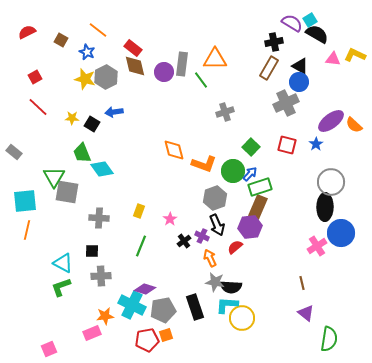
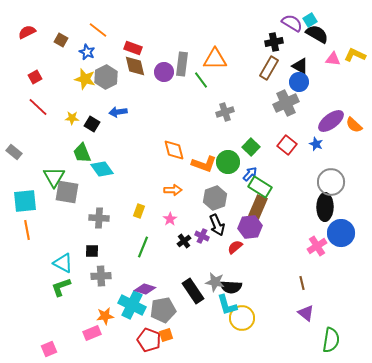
red rectangle at (133, 48): rotated 18 degrees counterclockwise
blue arrow at (114, 112): moved 4 px right
blue star at (316, 144): rotated 16 degrees counterclockwise
red square at (287, 145): rotated 24 degrees clockwise
green circle at (233, 171): moved 5 px left, 9 px up
green rectangle at (260, 187): rotated 50 degrees clockwise
orange line at (27, 230): rotated 24 degrees counterclockwise
green line at (141, 246): moved 2 px right, 1 px down
orange arrow at (210, 258): moved 37 px left, 68 px up; rotated 114 degrees clockwise
cyan L-shape at (227, 305): rotated 110 degrees counterclockwise
black rectangle at (195, 307): moved 2 px left, 16 px up; rotated 15 degrees counterclockwise
green semicircle at (329, 339): moved 2 px right, 1 px down
red pentagon at (147, 340): moved 2 px right; rotated 30 degrees clockwise
